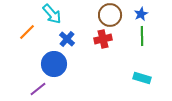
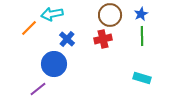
cyan arrow: rotated 120 degrees clockwise
orange line: moved 2 px right, 4 px up
